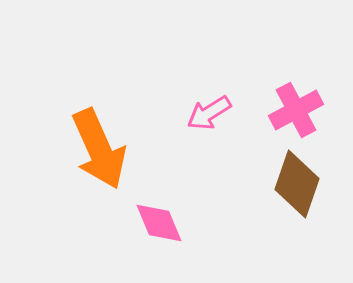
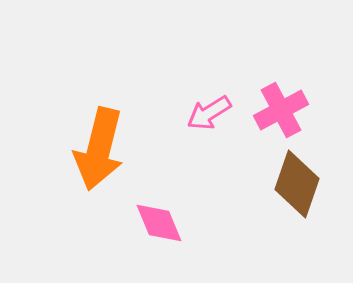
pink cross: moved 15 px left
orange arrow: rotated 38 degrees clockwise
